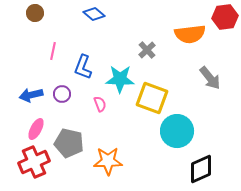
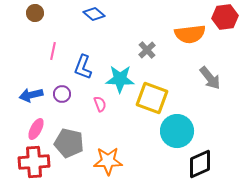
red cross: rotated 20 degrees clockwise
black diamond: moved 1 px left, 5 px up
